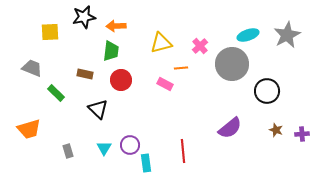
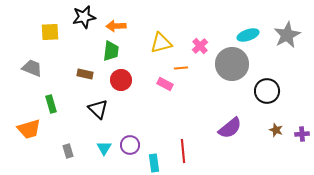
green rectangle: moved 5 px left, 11 px down; rotated 30 degrees clockwise
cyan rectangle: moved 8 px right
